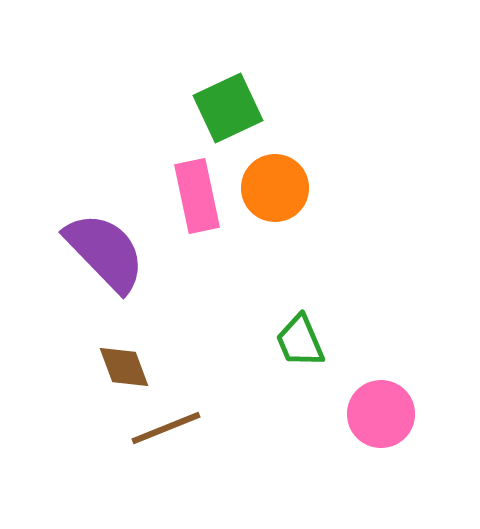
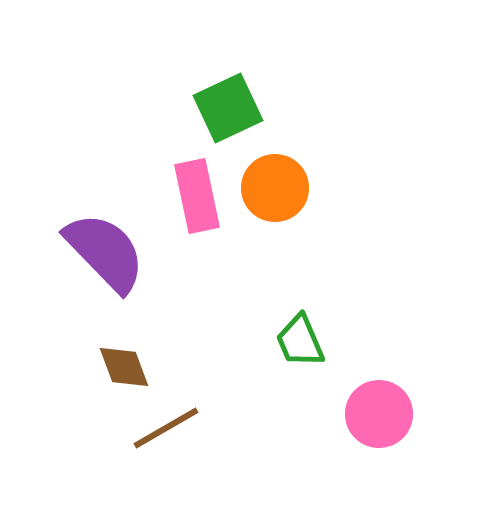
pink circle: moved 2 px left
brown line: rotated 8 degrees counterclockwise
